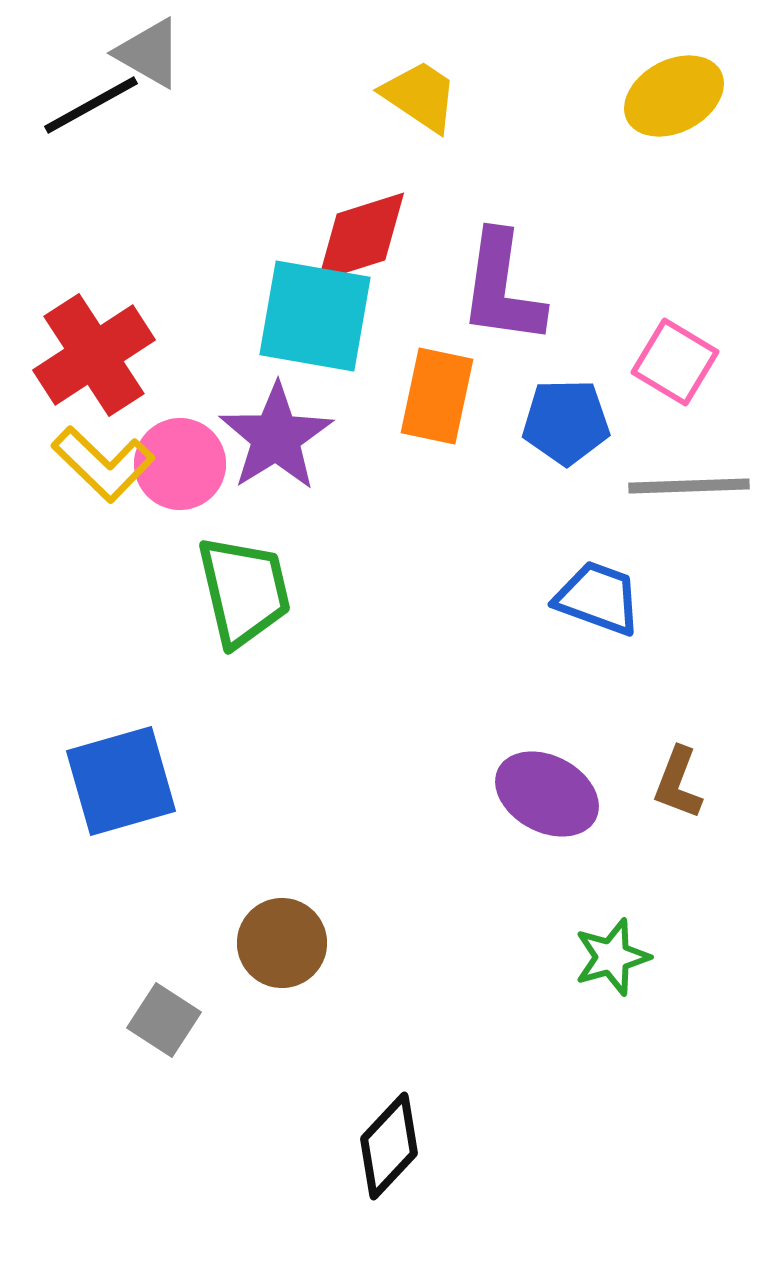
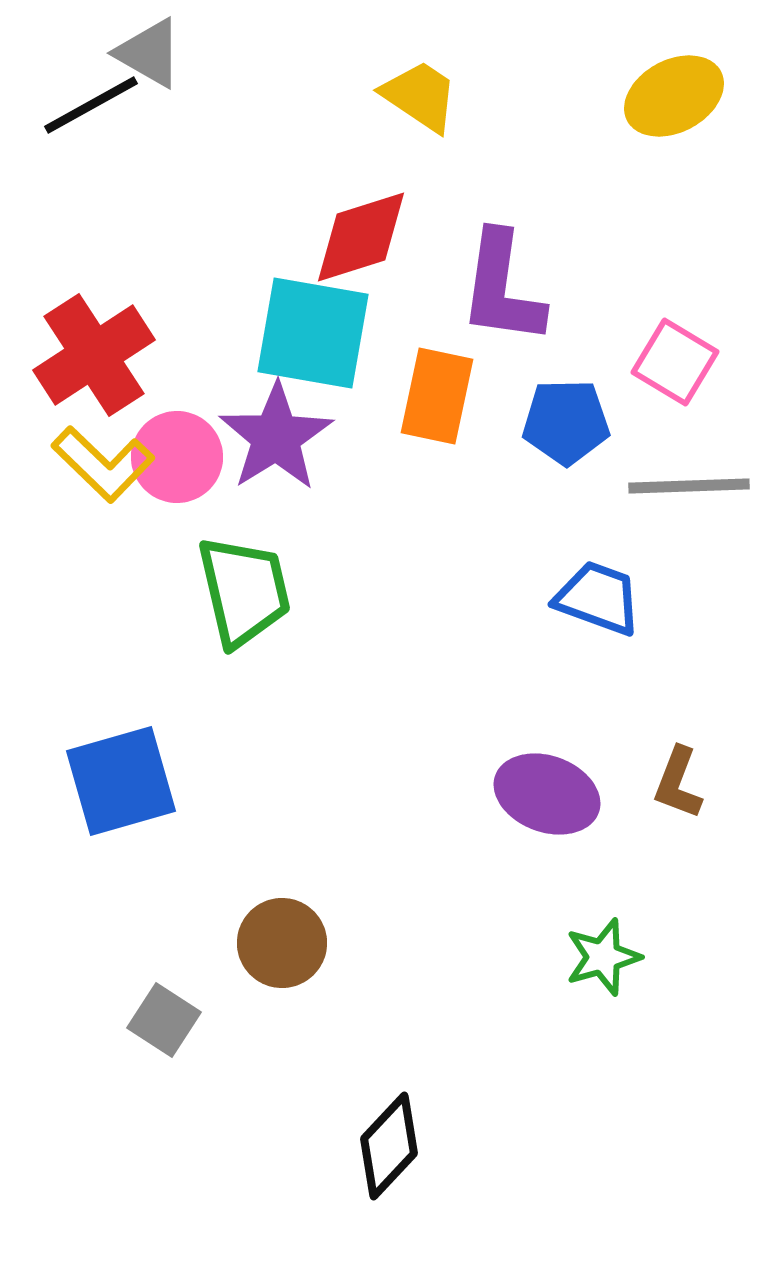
cyan square: moved 2 px left, 17 px down
pink circle: moved 3 px left, 7 px up
purple ellipse: rotated 8 degrees counterclockwise
green star: moved 9 px left
